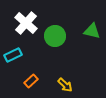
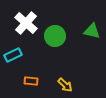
orange rectangle: rotated 48 degrees clockwise
